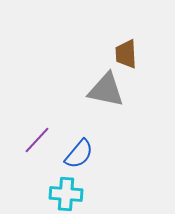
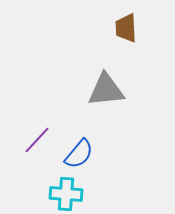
brown trapezoid: moved 26 px up
gray triangle: rotated 18 degrees counterclockwise
